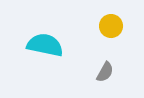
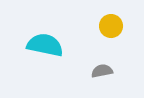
gray semicircle: moved 3 px left, 1 px up; rotated 130 degrees counterclockwise
